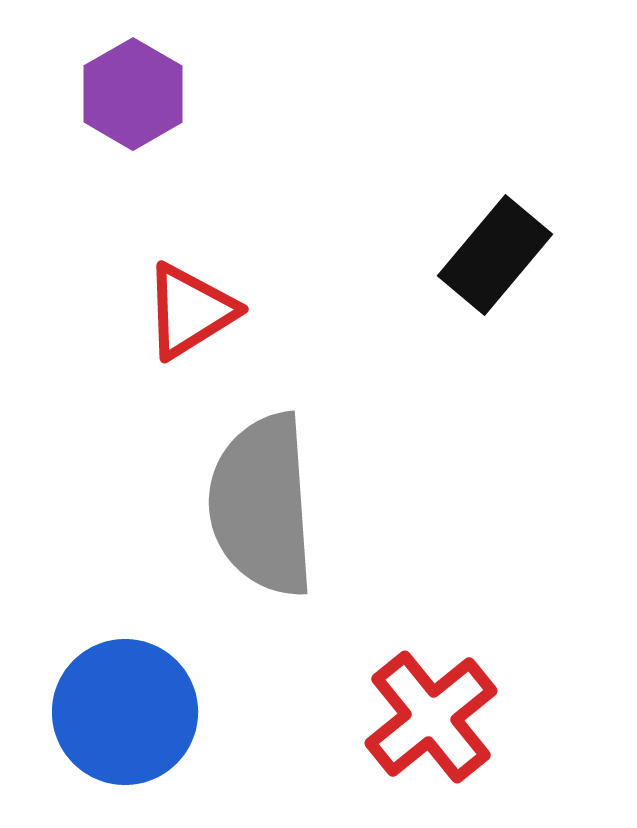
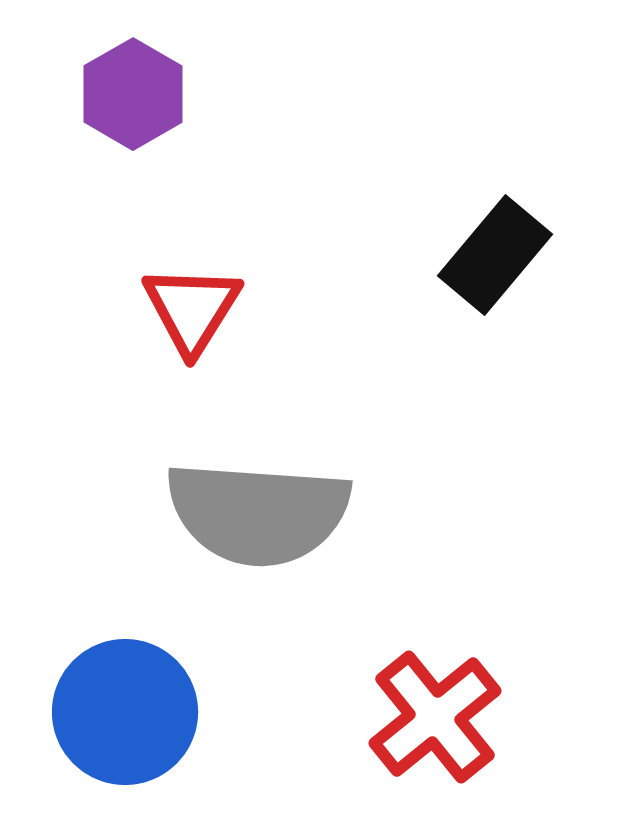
red triangle: moved 2 px right, 2 px up; rotated 26 degrees counterclockwise
gray semicircle: moved 4 px left, 8 px down; rotated 82 degrees counterclockwise
red cross: moved 4 px right
